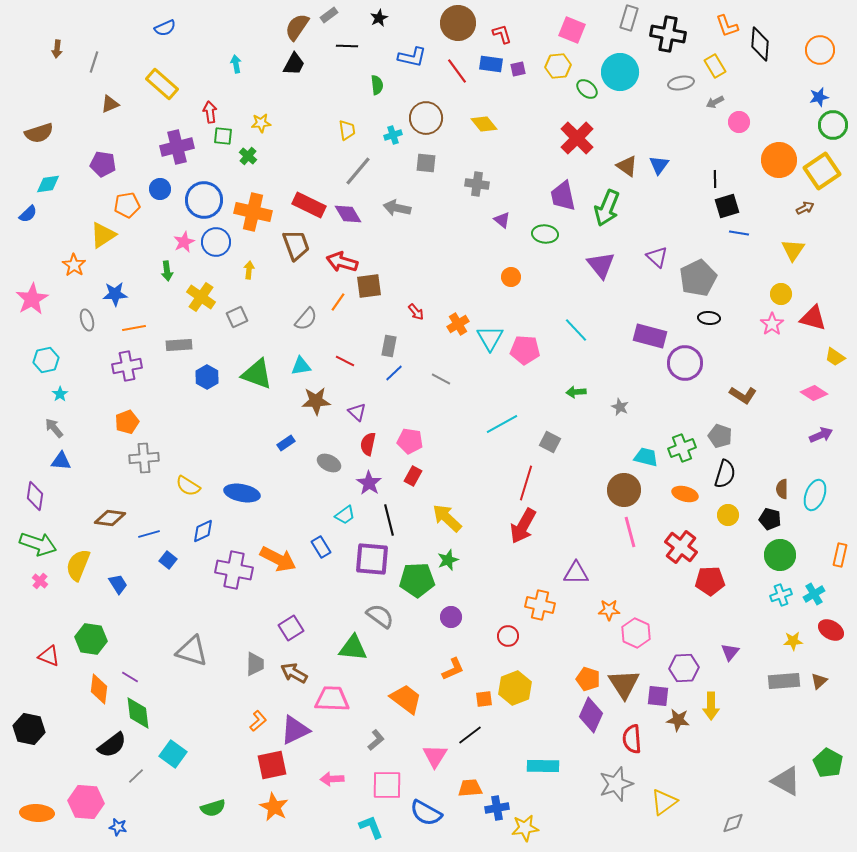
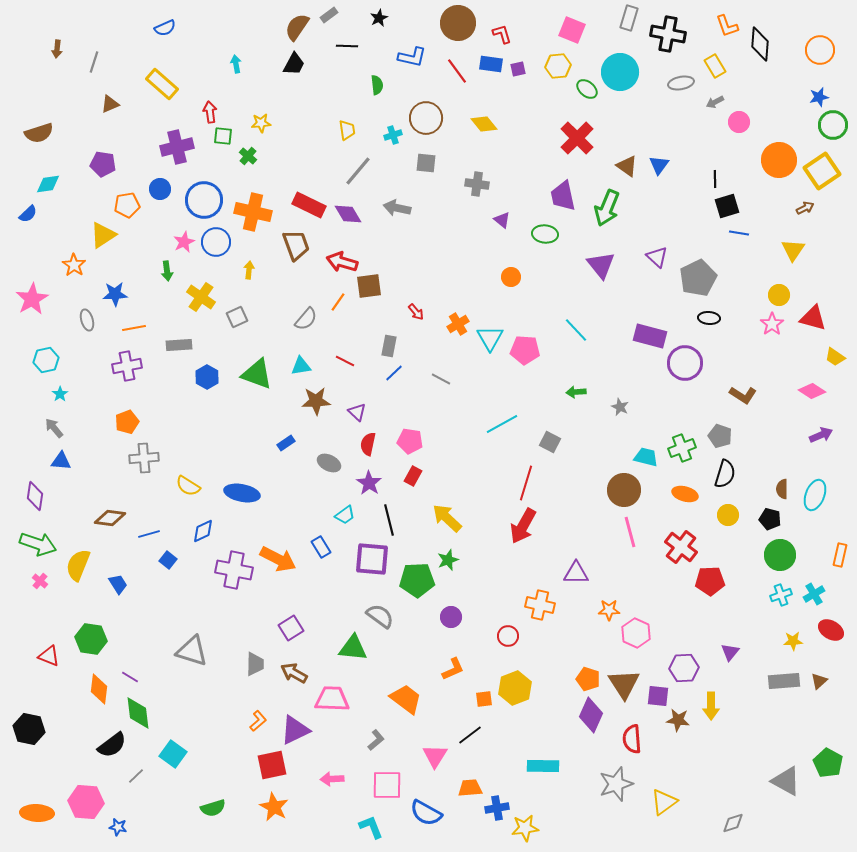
yellow circle at (781, 294): moved 2 px left, 1 px down
pink diamond at (814, 393): moved 2 px left, 2 px up
